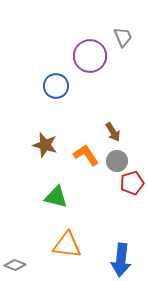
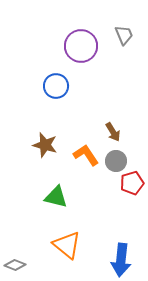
gray trapezoid: moved 1 px right, 2 px up
purple circle: moved 9 px left, 10 px up
gray circle: moved 1 px left
orange triangle: rotated 32 degrees clockwise
